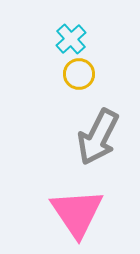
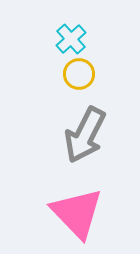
gray arrow: moved 13 px left, 2 px up
pink triangle: rotated 10 degrees counterclockwise
